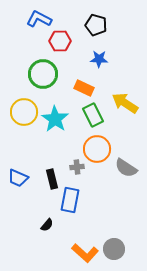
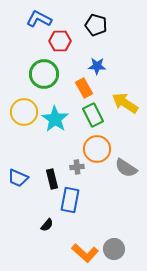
blue star: moved 2 px left, 7 px down
green circle: moved 1 px right
orange rectangle: rotated 36 degrees clockwise
